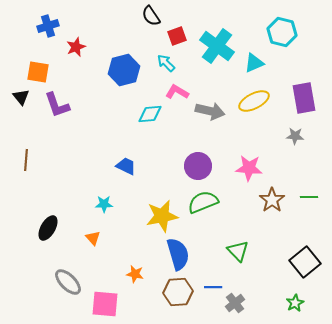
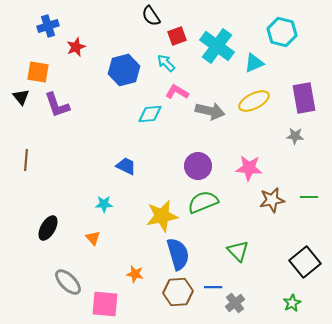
brown star: rotated 25 degrees clockwise
green star: moved 3 px left
